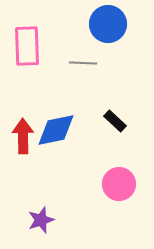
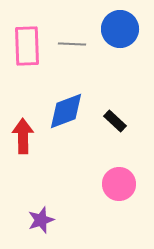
blue circle: moved 12 px right, 5 px down
gray line: moved 11 px left, 19 px up
blue diamond: moved 10 px right, 19 px up; rotated 9 degrees counterclockwise
